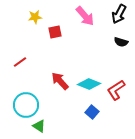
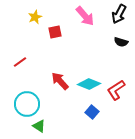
yellow star: rotated 16 degrees counterclockwise
cyan circle: moved 1 px right, 1 px up
